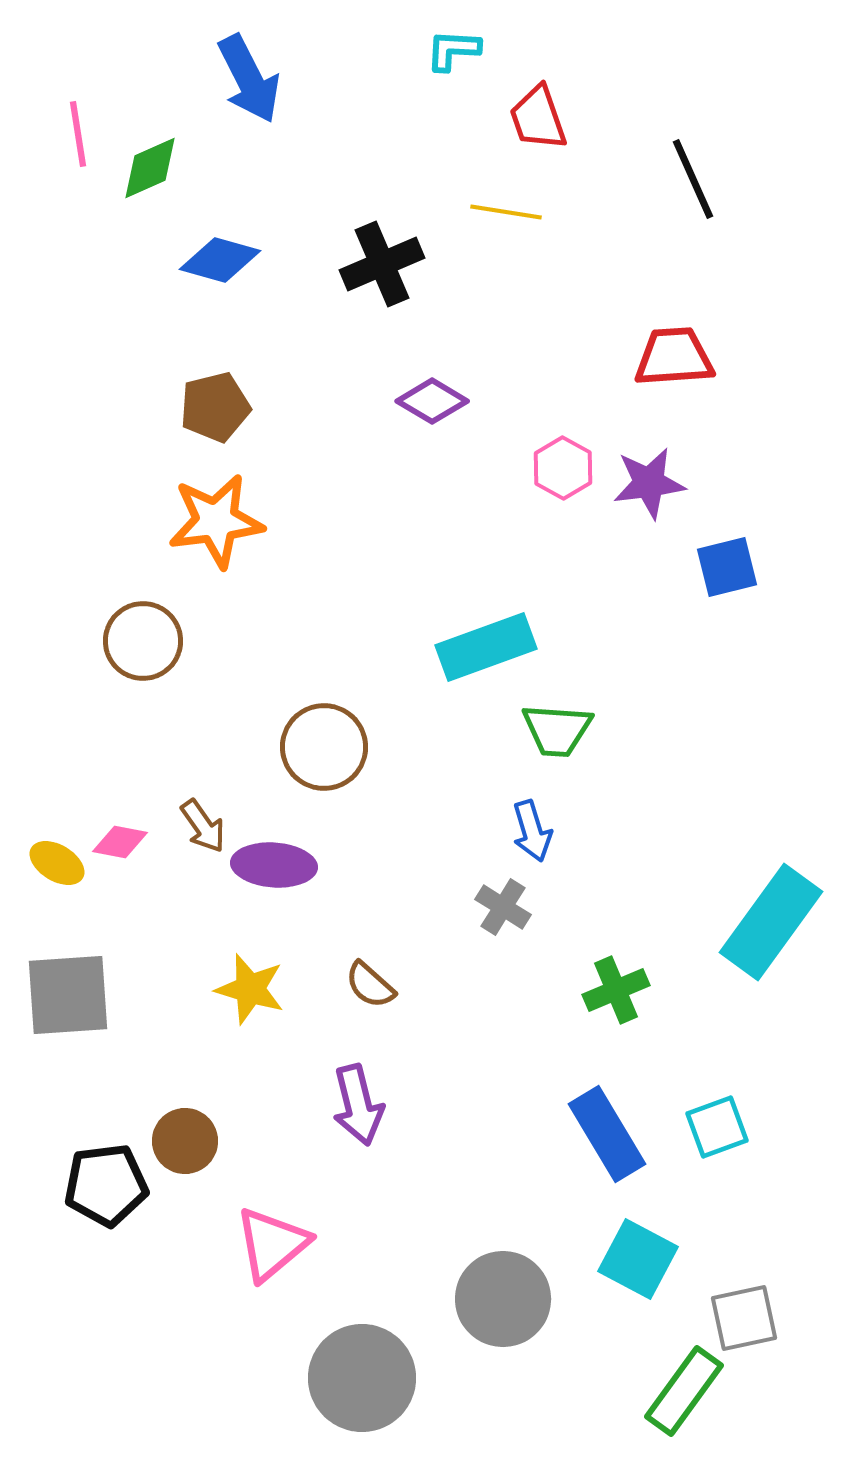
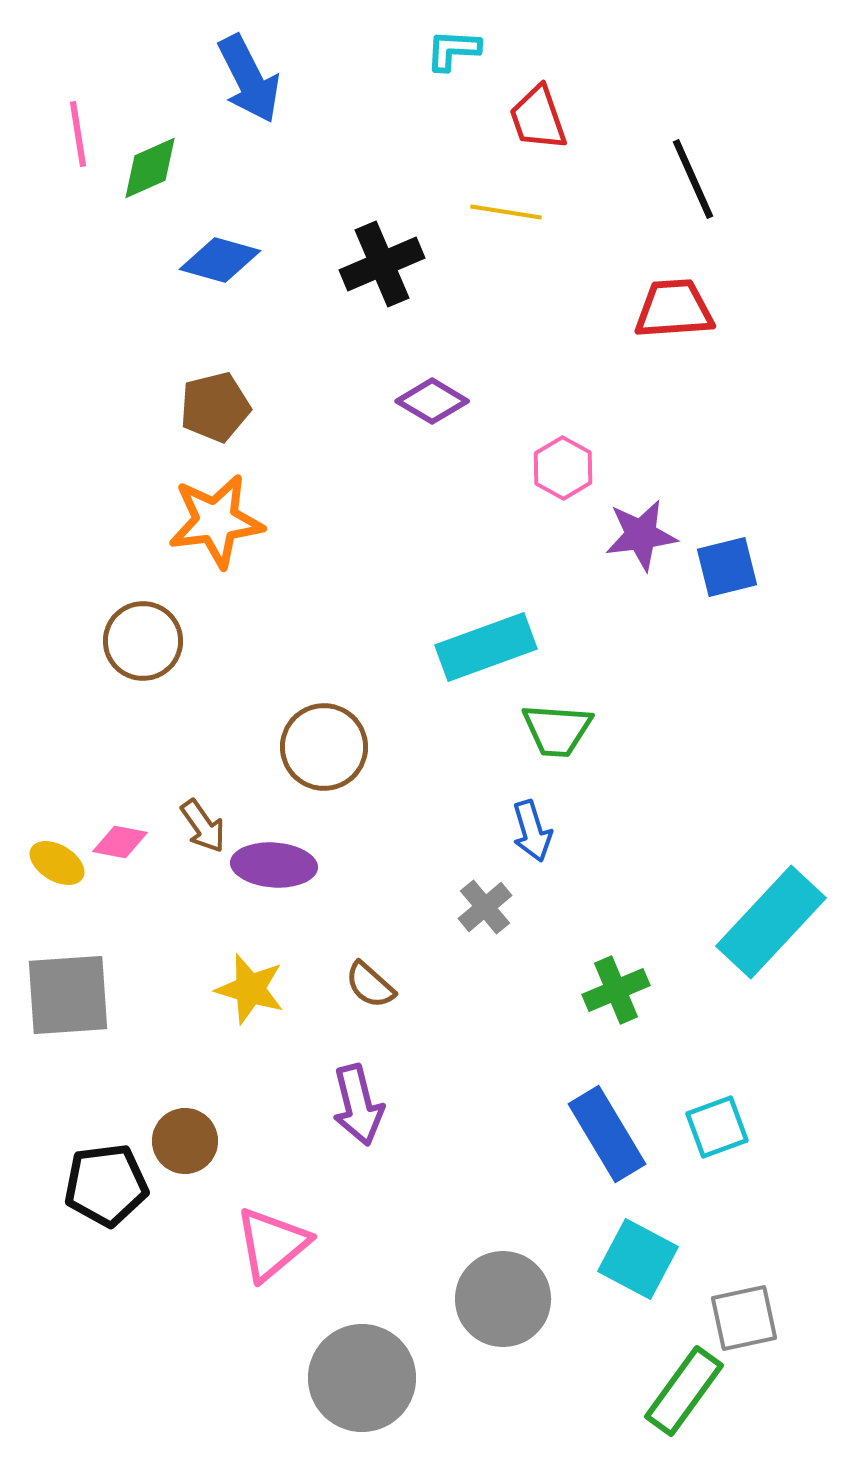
red trapezoid at (674, 357): moved 48 px up
purple star at (649, 483): moved 8 px left, 52 px down
gray cross at (503, 907): moved 18 px left; rotated 18 degrees clockwise
cyan rectangle at (771, 922): rotated 7 degrees clockwise
